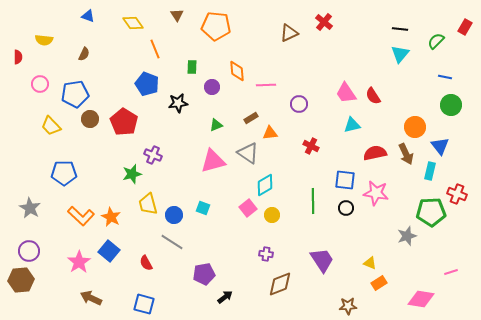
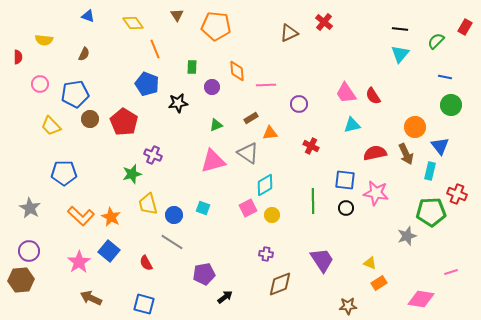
pink square at (248, 208): rotated 12 degrees clockwise
